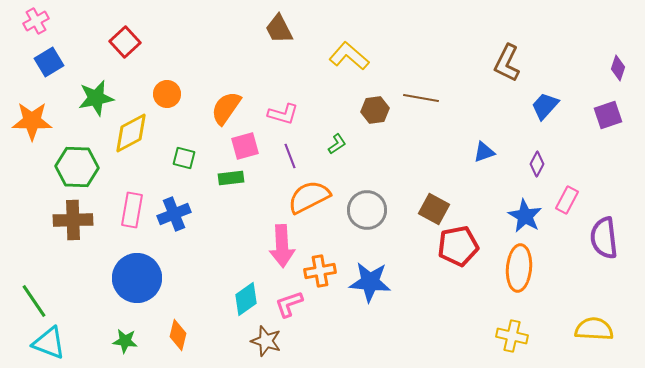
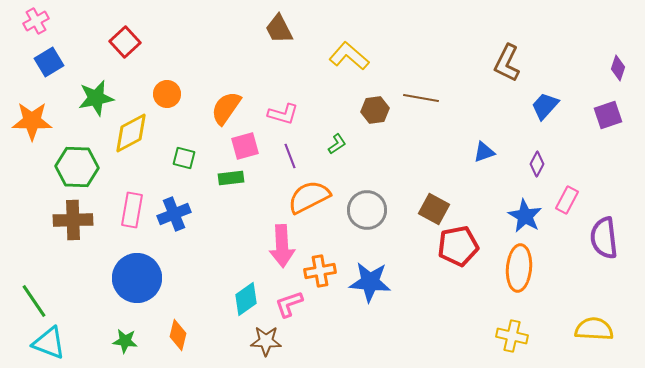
brown star at (266, 341): rotated 16 degrees counterclockwise
